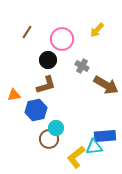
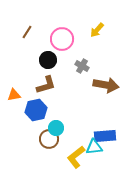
brown arrow: rotated 20 degrees counterclockwise
